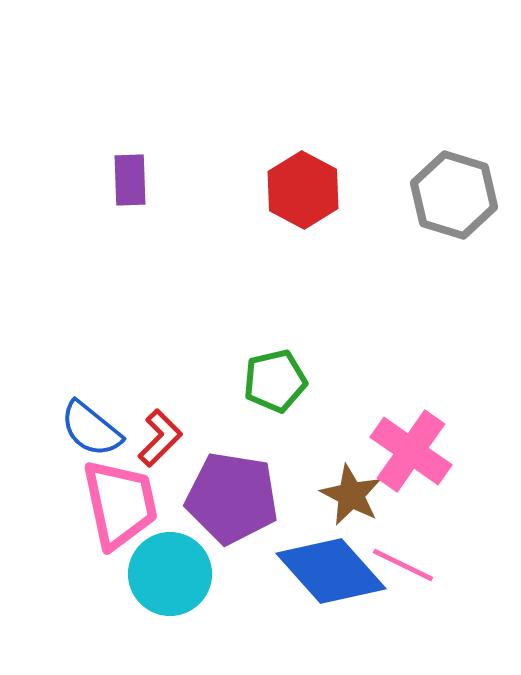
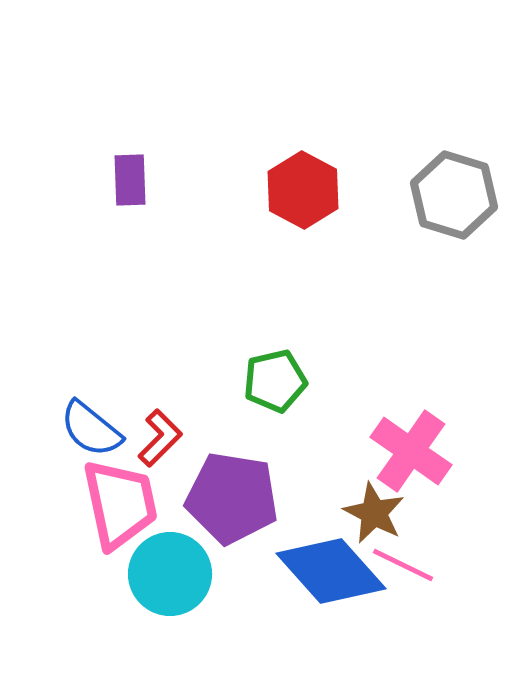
brown star: moved 23 px right, 18 px down
